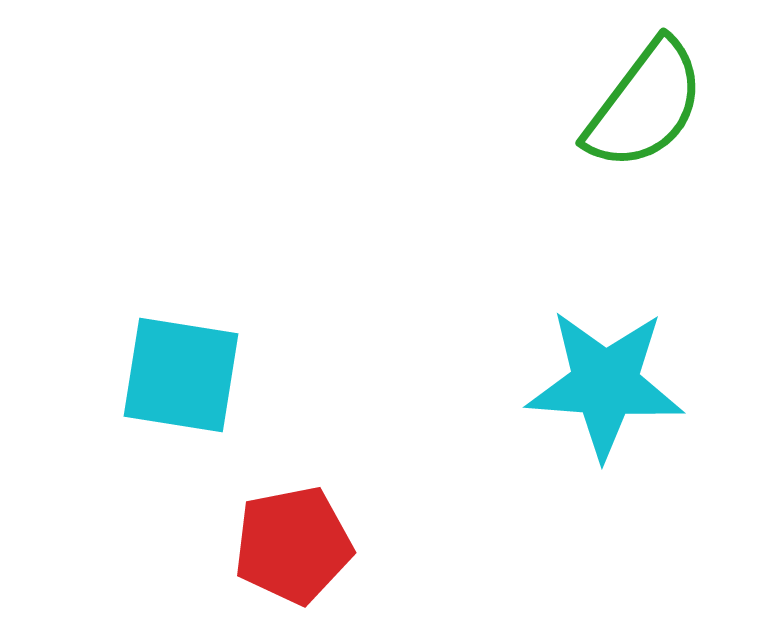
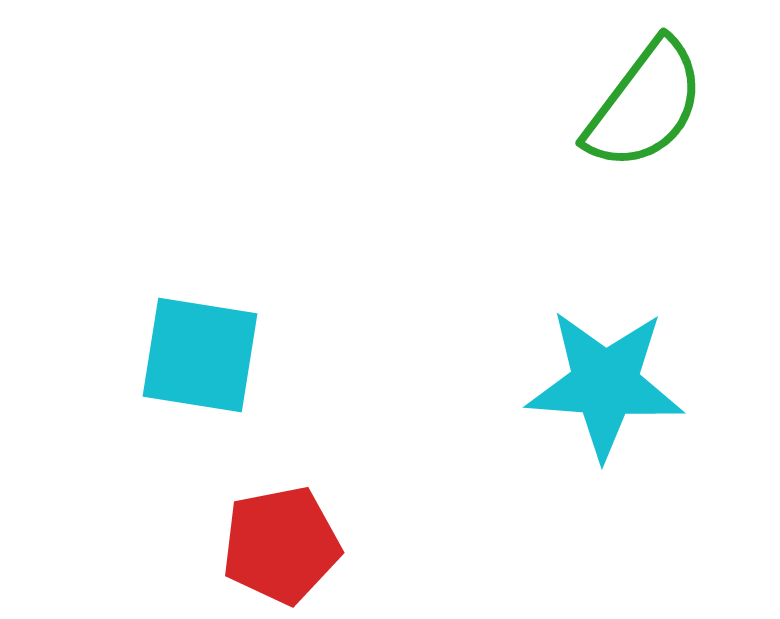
cyan square: moved 19 px right, 20 px up
red pentagon: moved 12 px left
